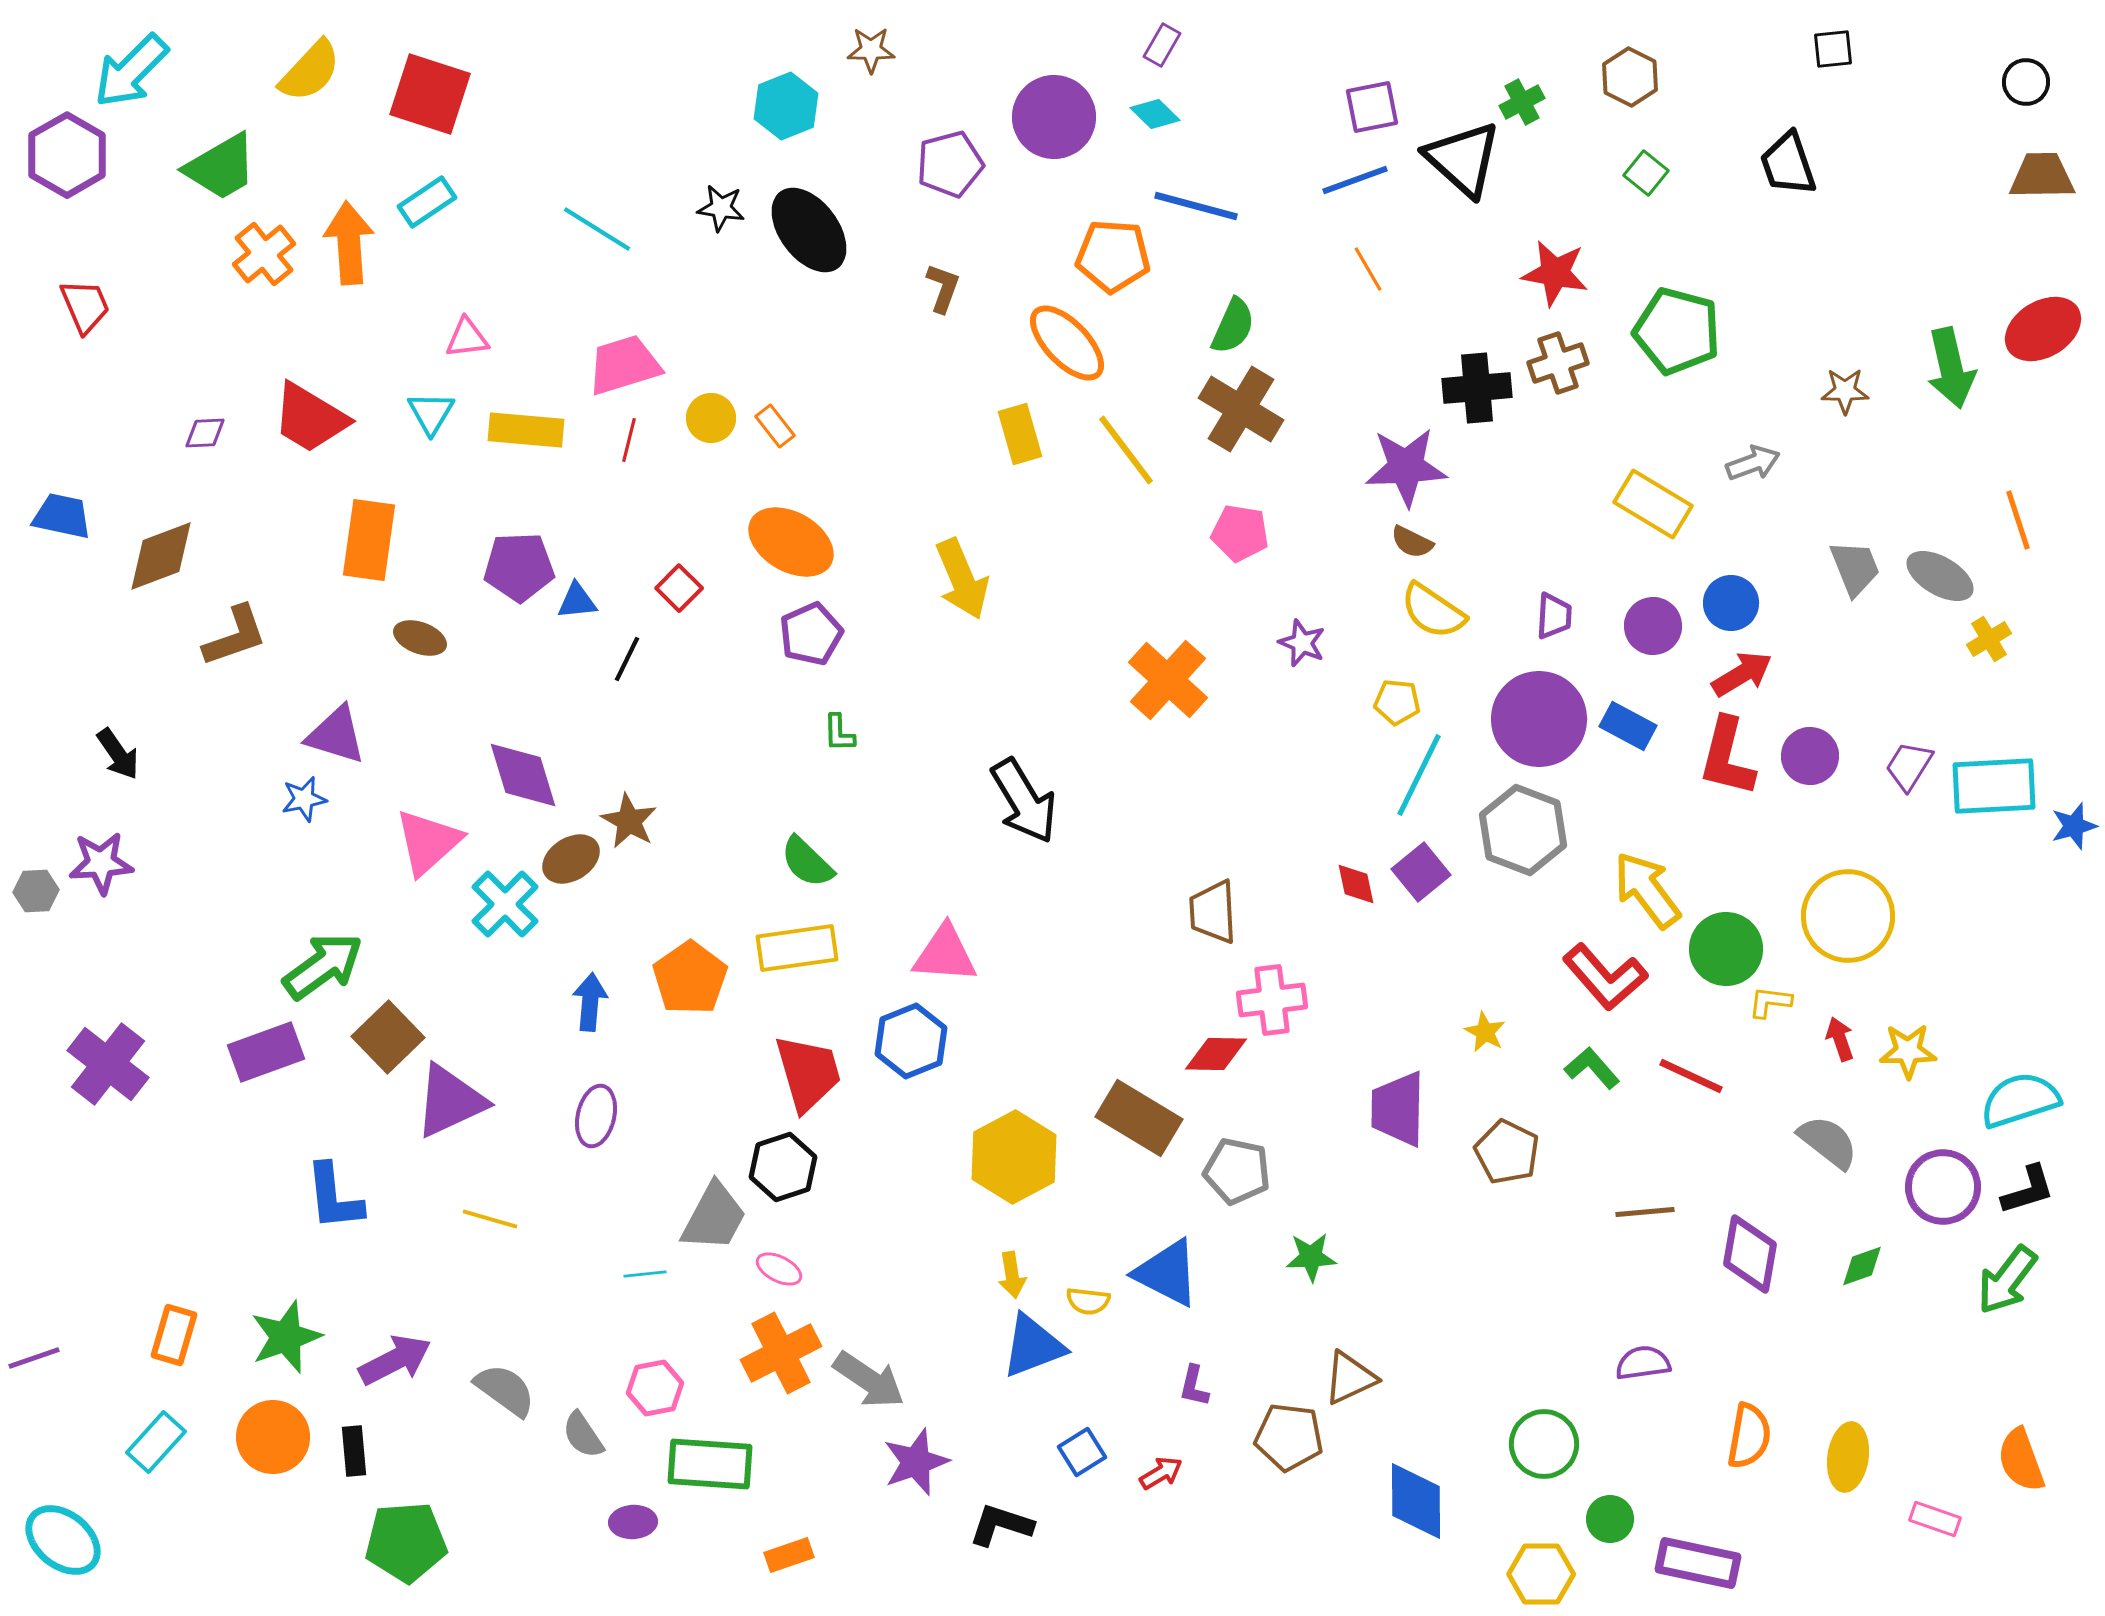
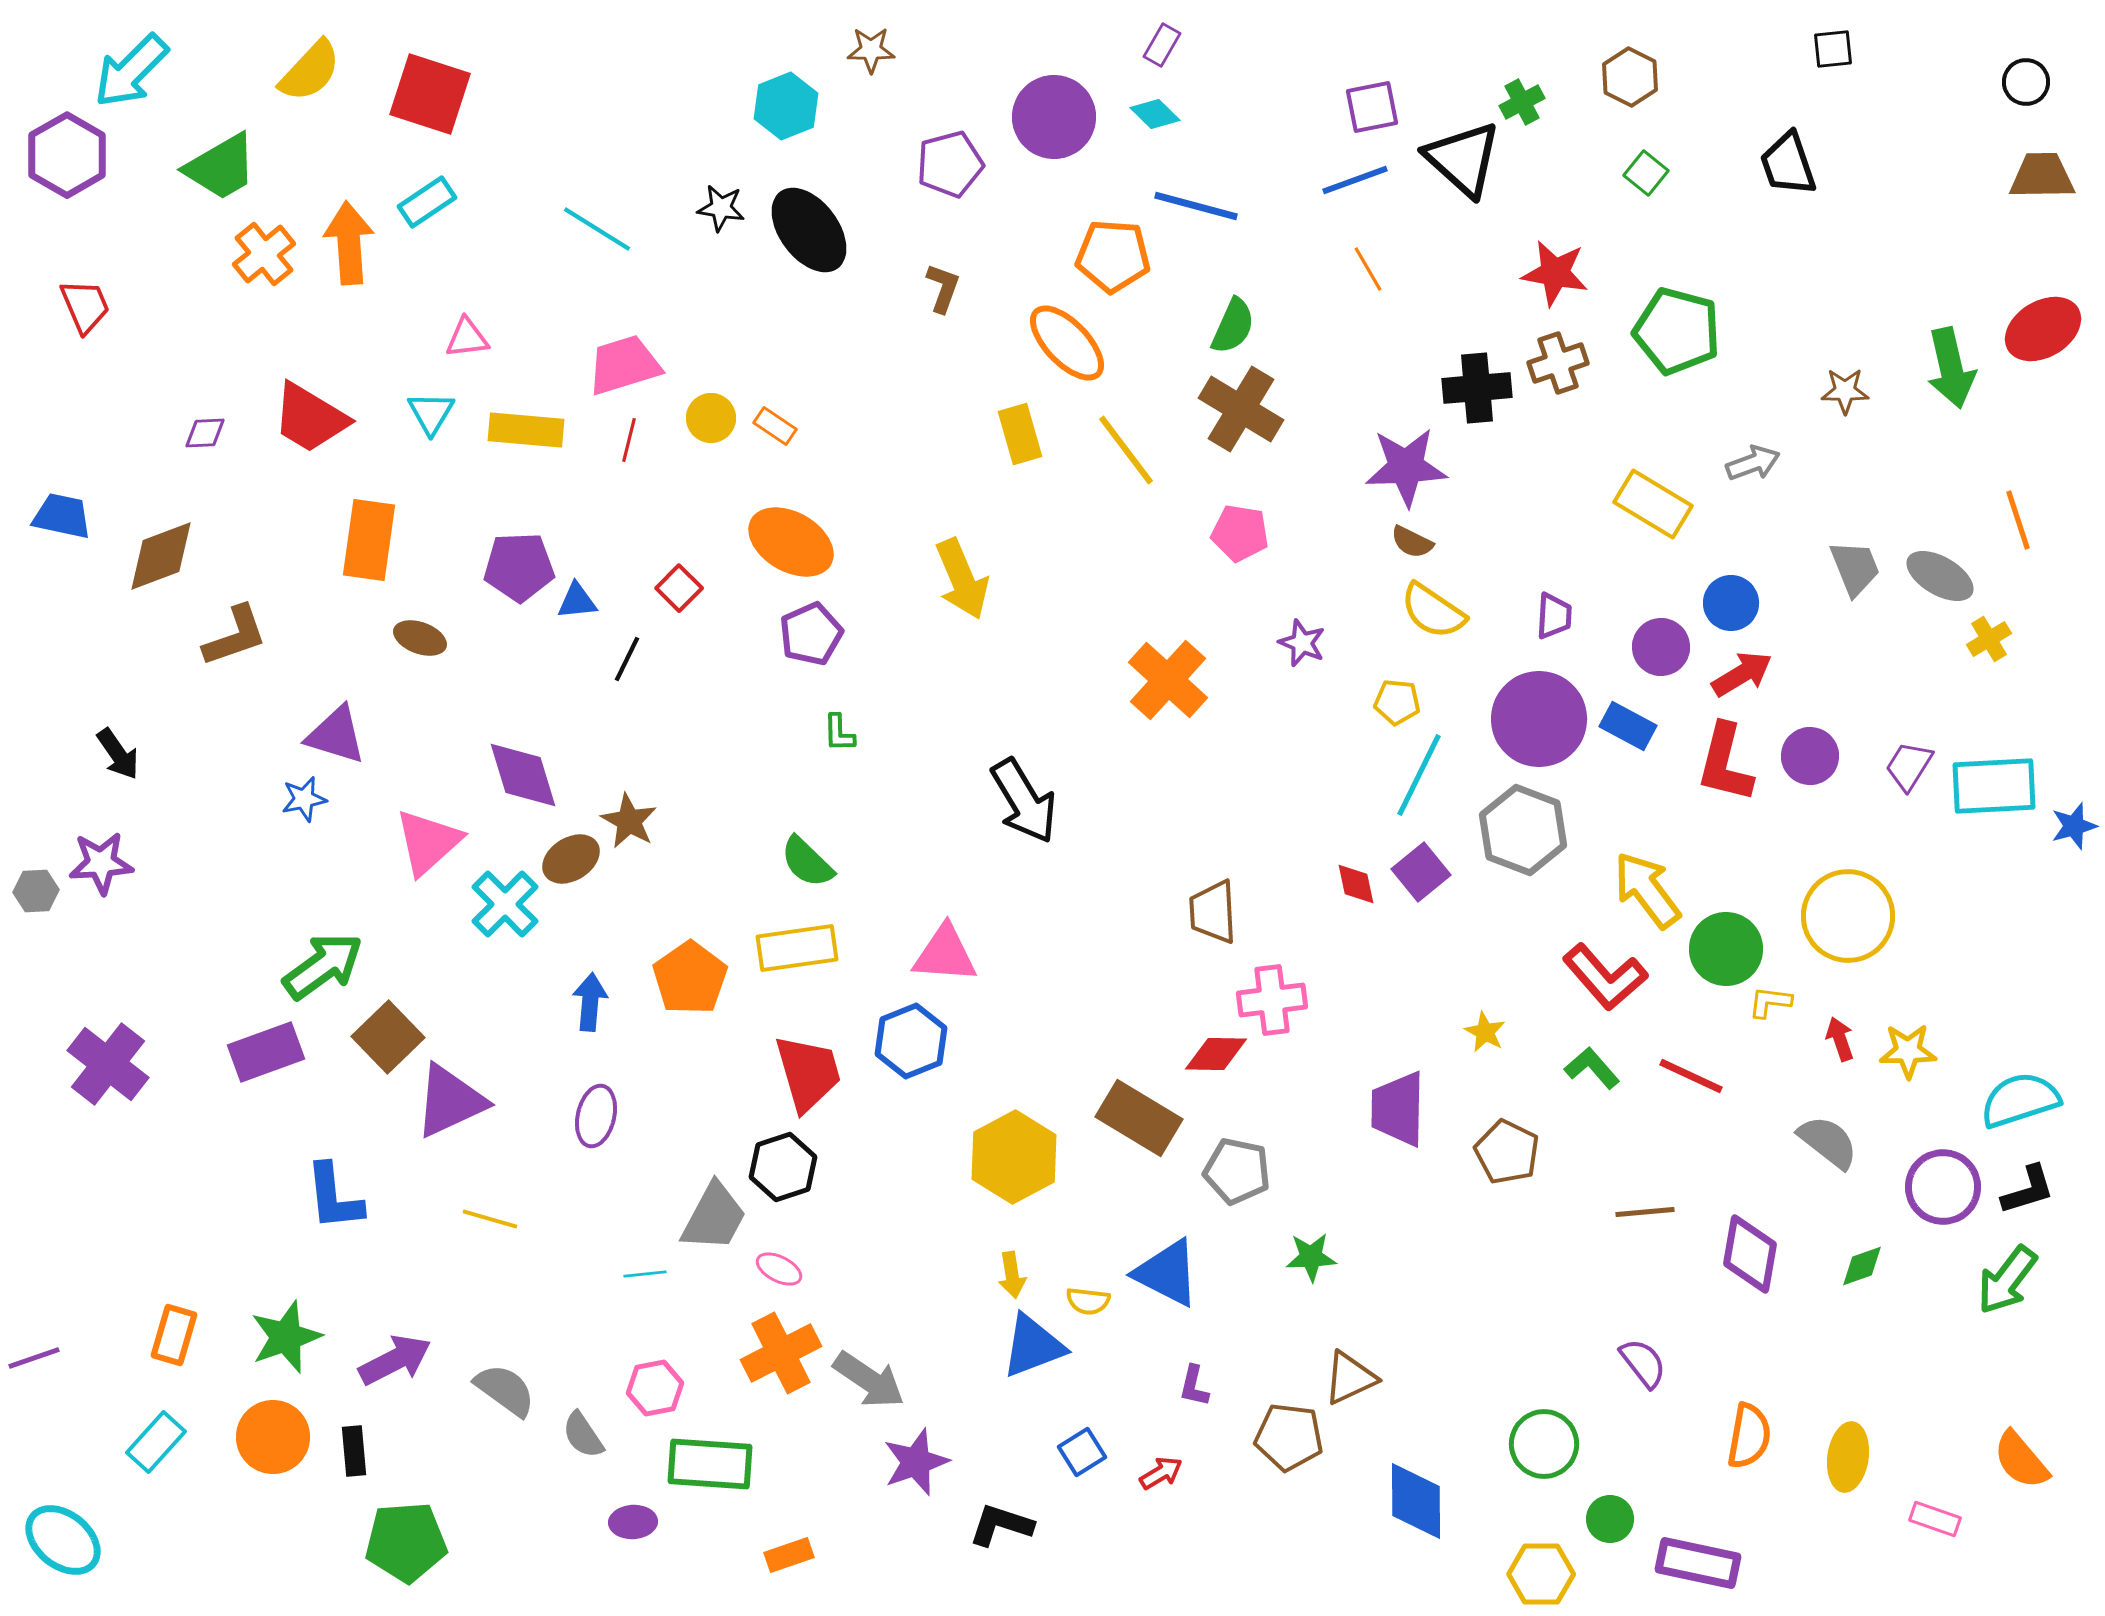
orange rectangle at (775, 426): rotated 18 degrees counterclockwise
purple circle at (1653, 626): moved 8 px right, 21 px down
red L-shape at (1727, 757): moved 2 px left, 6 px down
purple semicircle at (1643, 1363): rotated 60 degrees clockwise
orange semicircle at (2021, 1460): rotated 20 degrees counterclockwise
